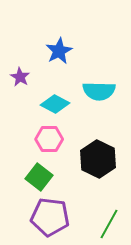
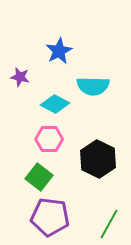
purple star: rotated 18 degrees counterclockwise
cyan semicircle: moved 6 px left, 5 px up
